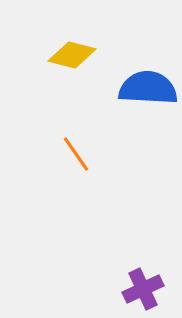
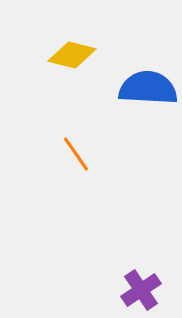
purple cross: moved 2 px left, 1 px down; rotated 9 degrees counterclockwise
